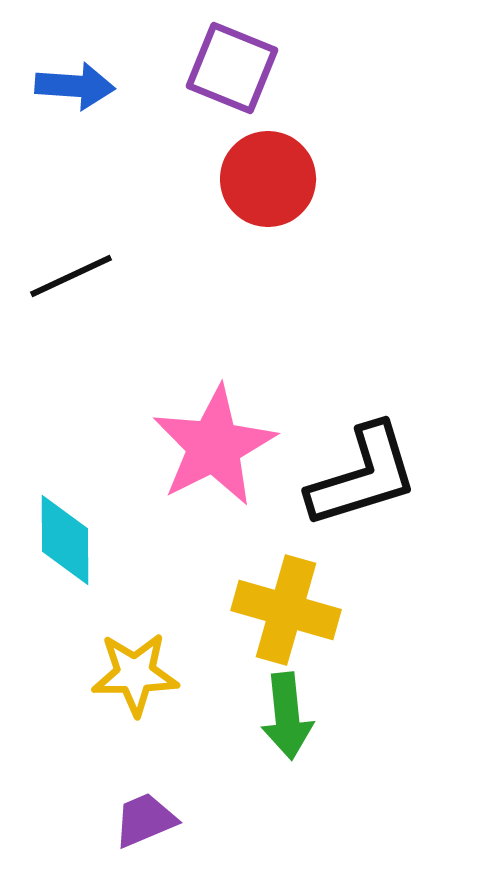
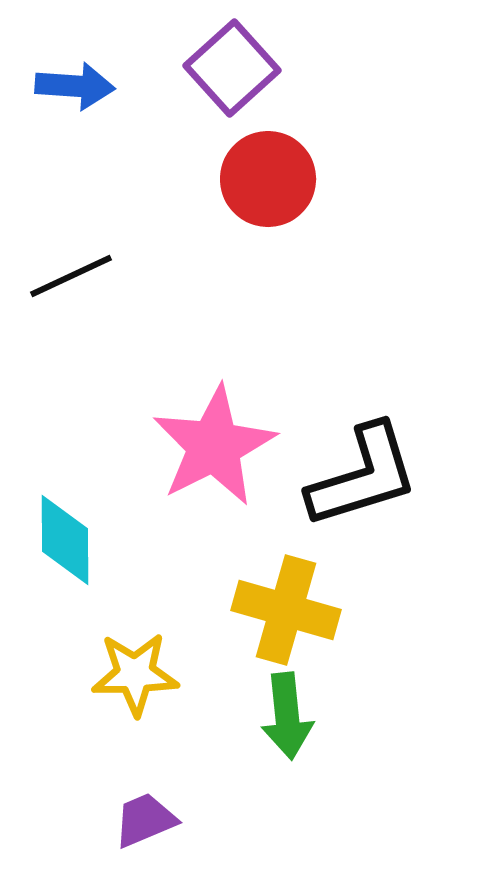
purple square: rotated 26 degrees clockwise
